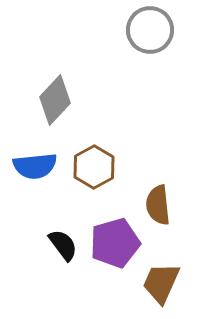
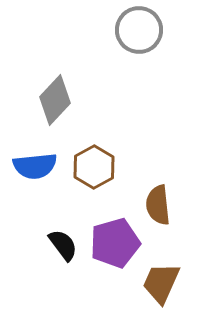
gray circle: moved 11 px left
